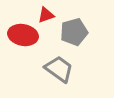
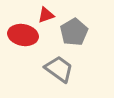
gray pentagon: rotated 16 degrees counterclockwise
